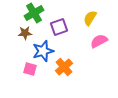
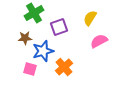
brown star: moved 5 px down
